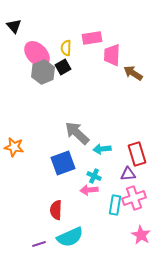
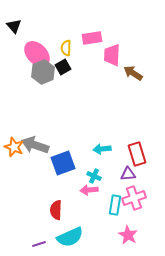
gray arrow: moved 42 px left, 12 px down; rotated 24 degrees counterclockwise
orange star: rotated 12 degrees clockwise
pink star: moved 13 px left
